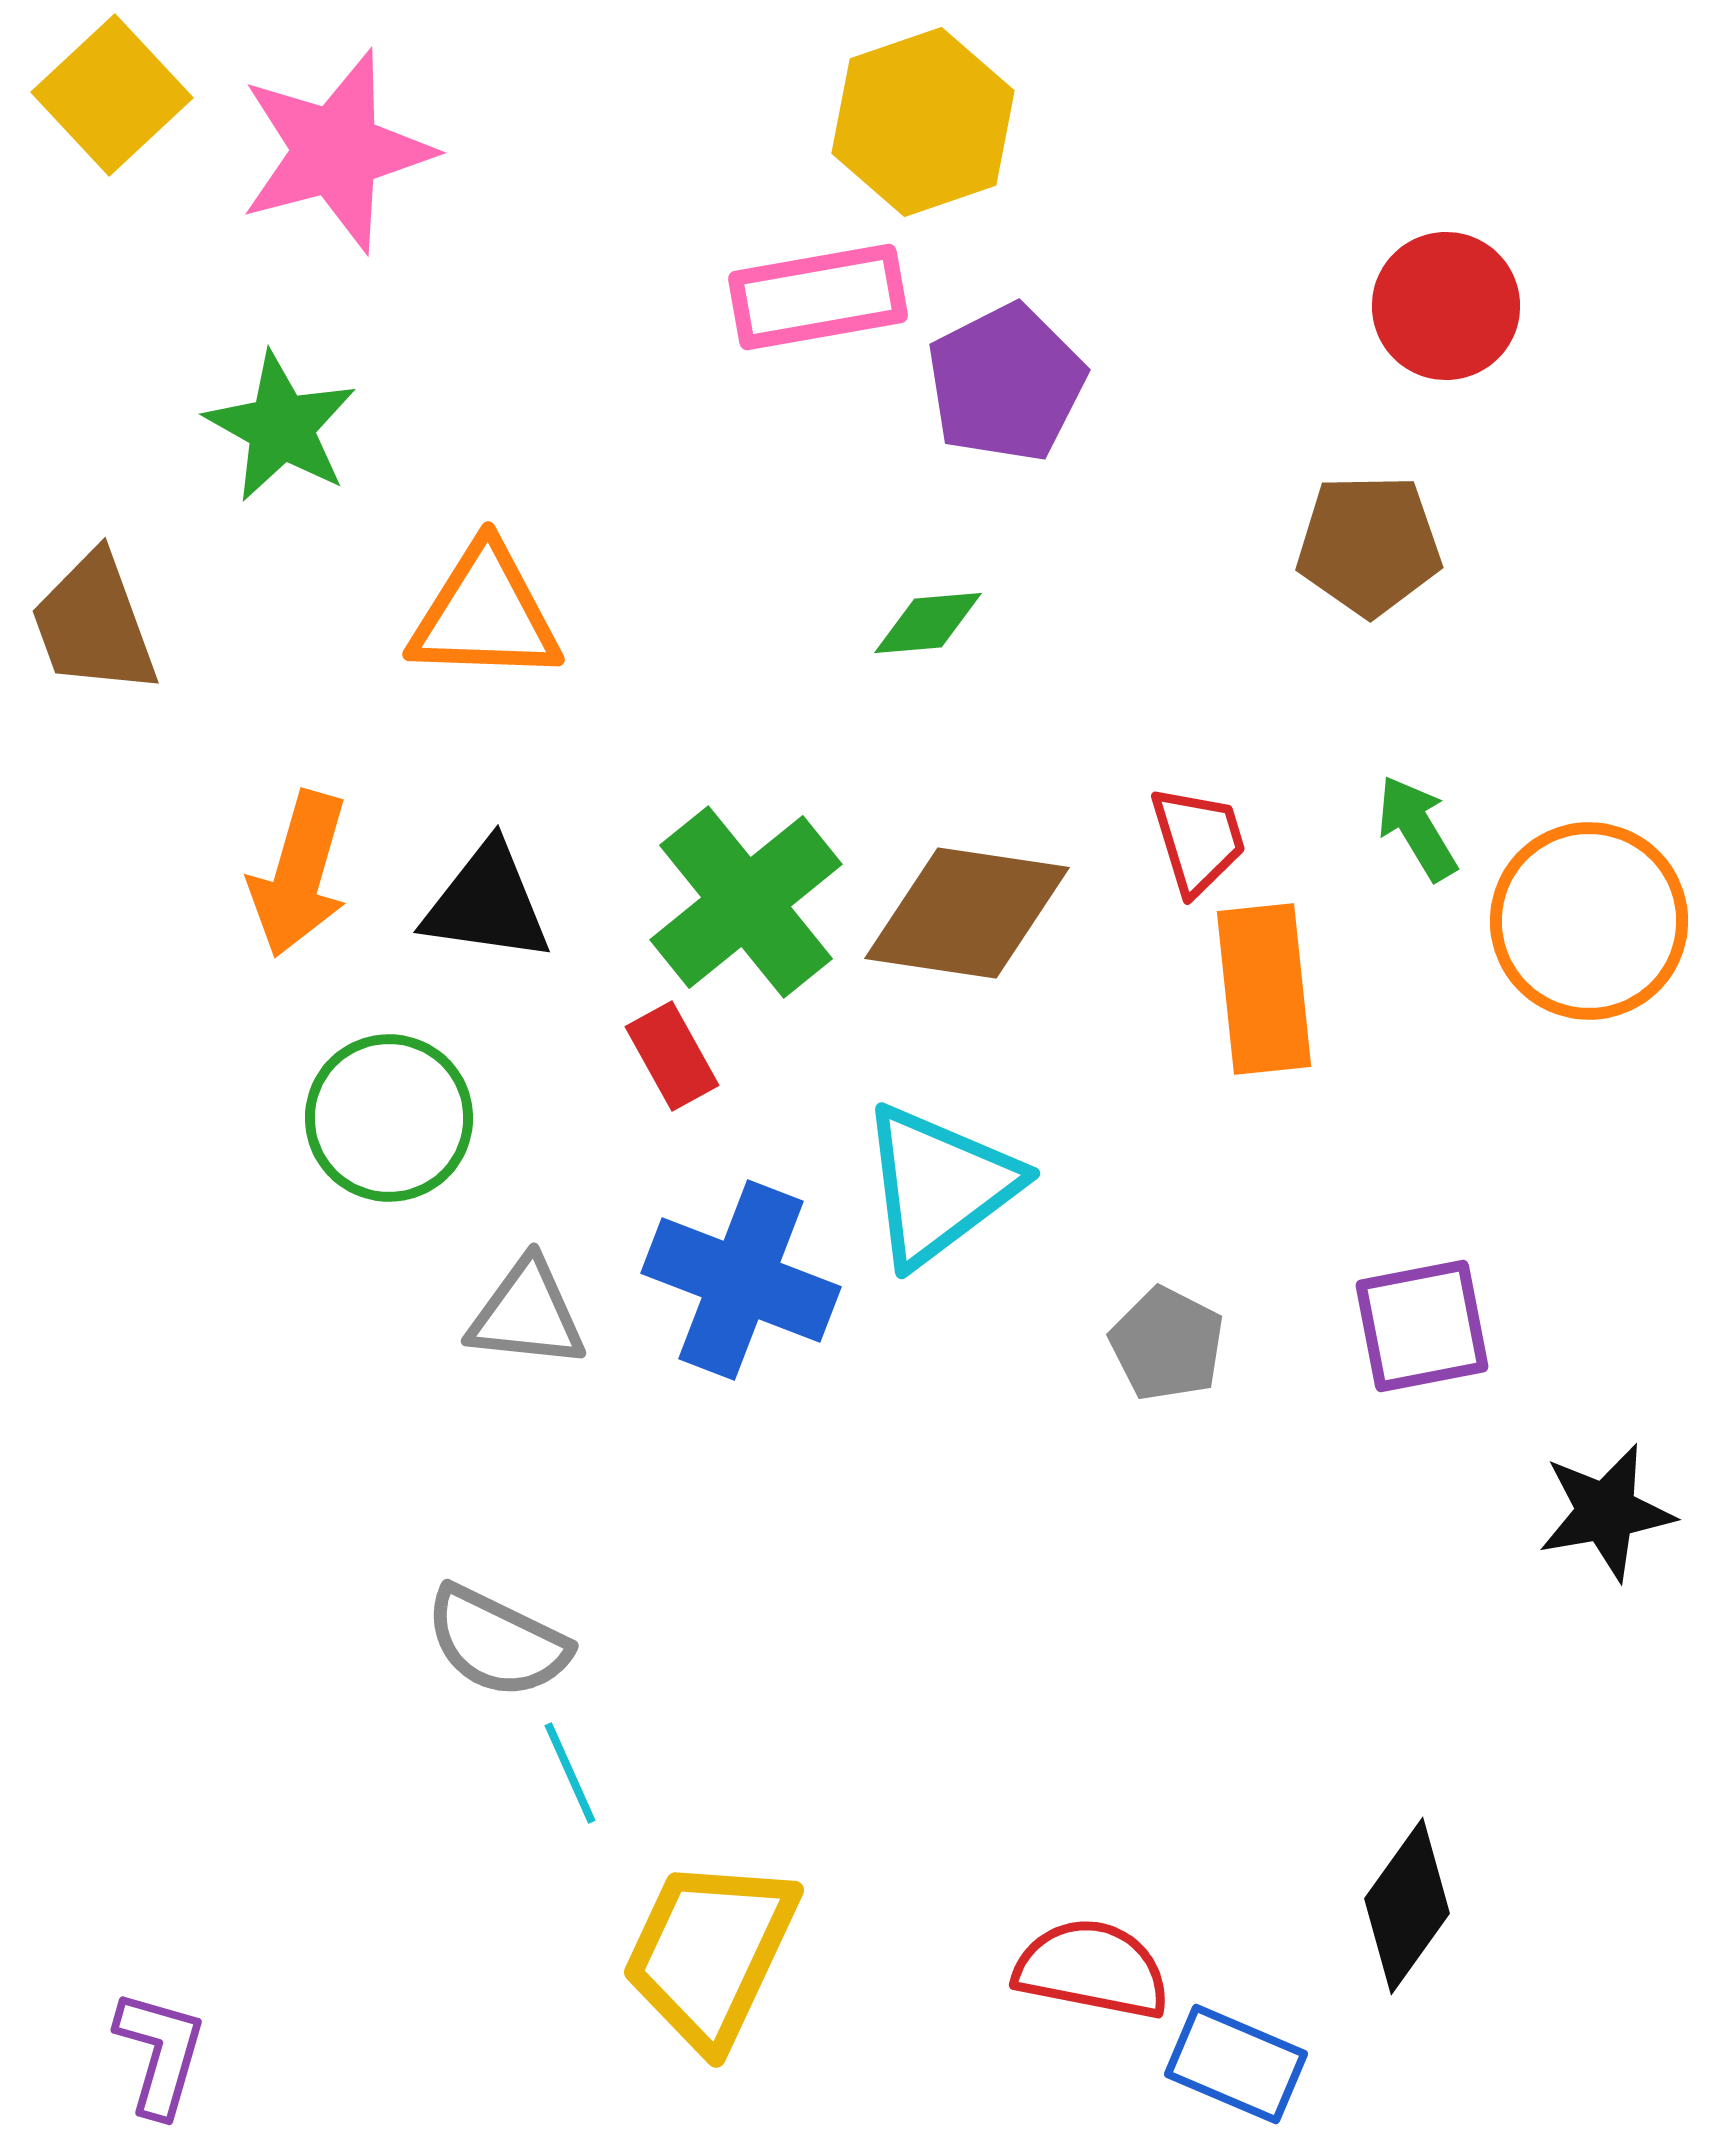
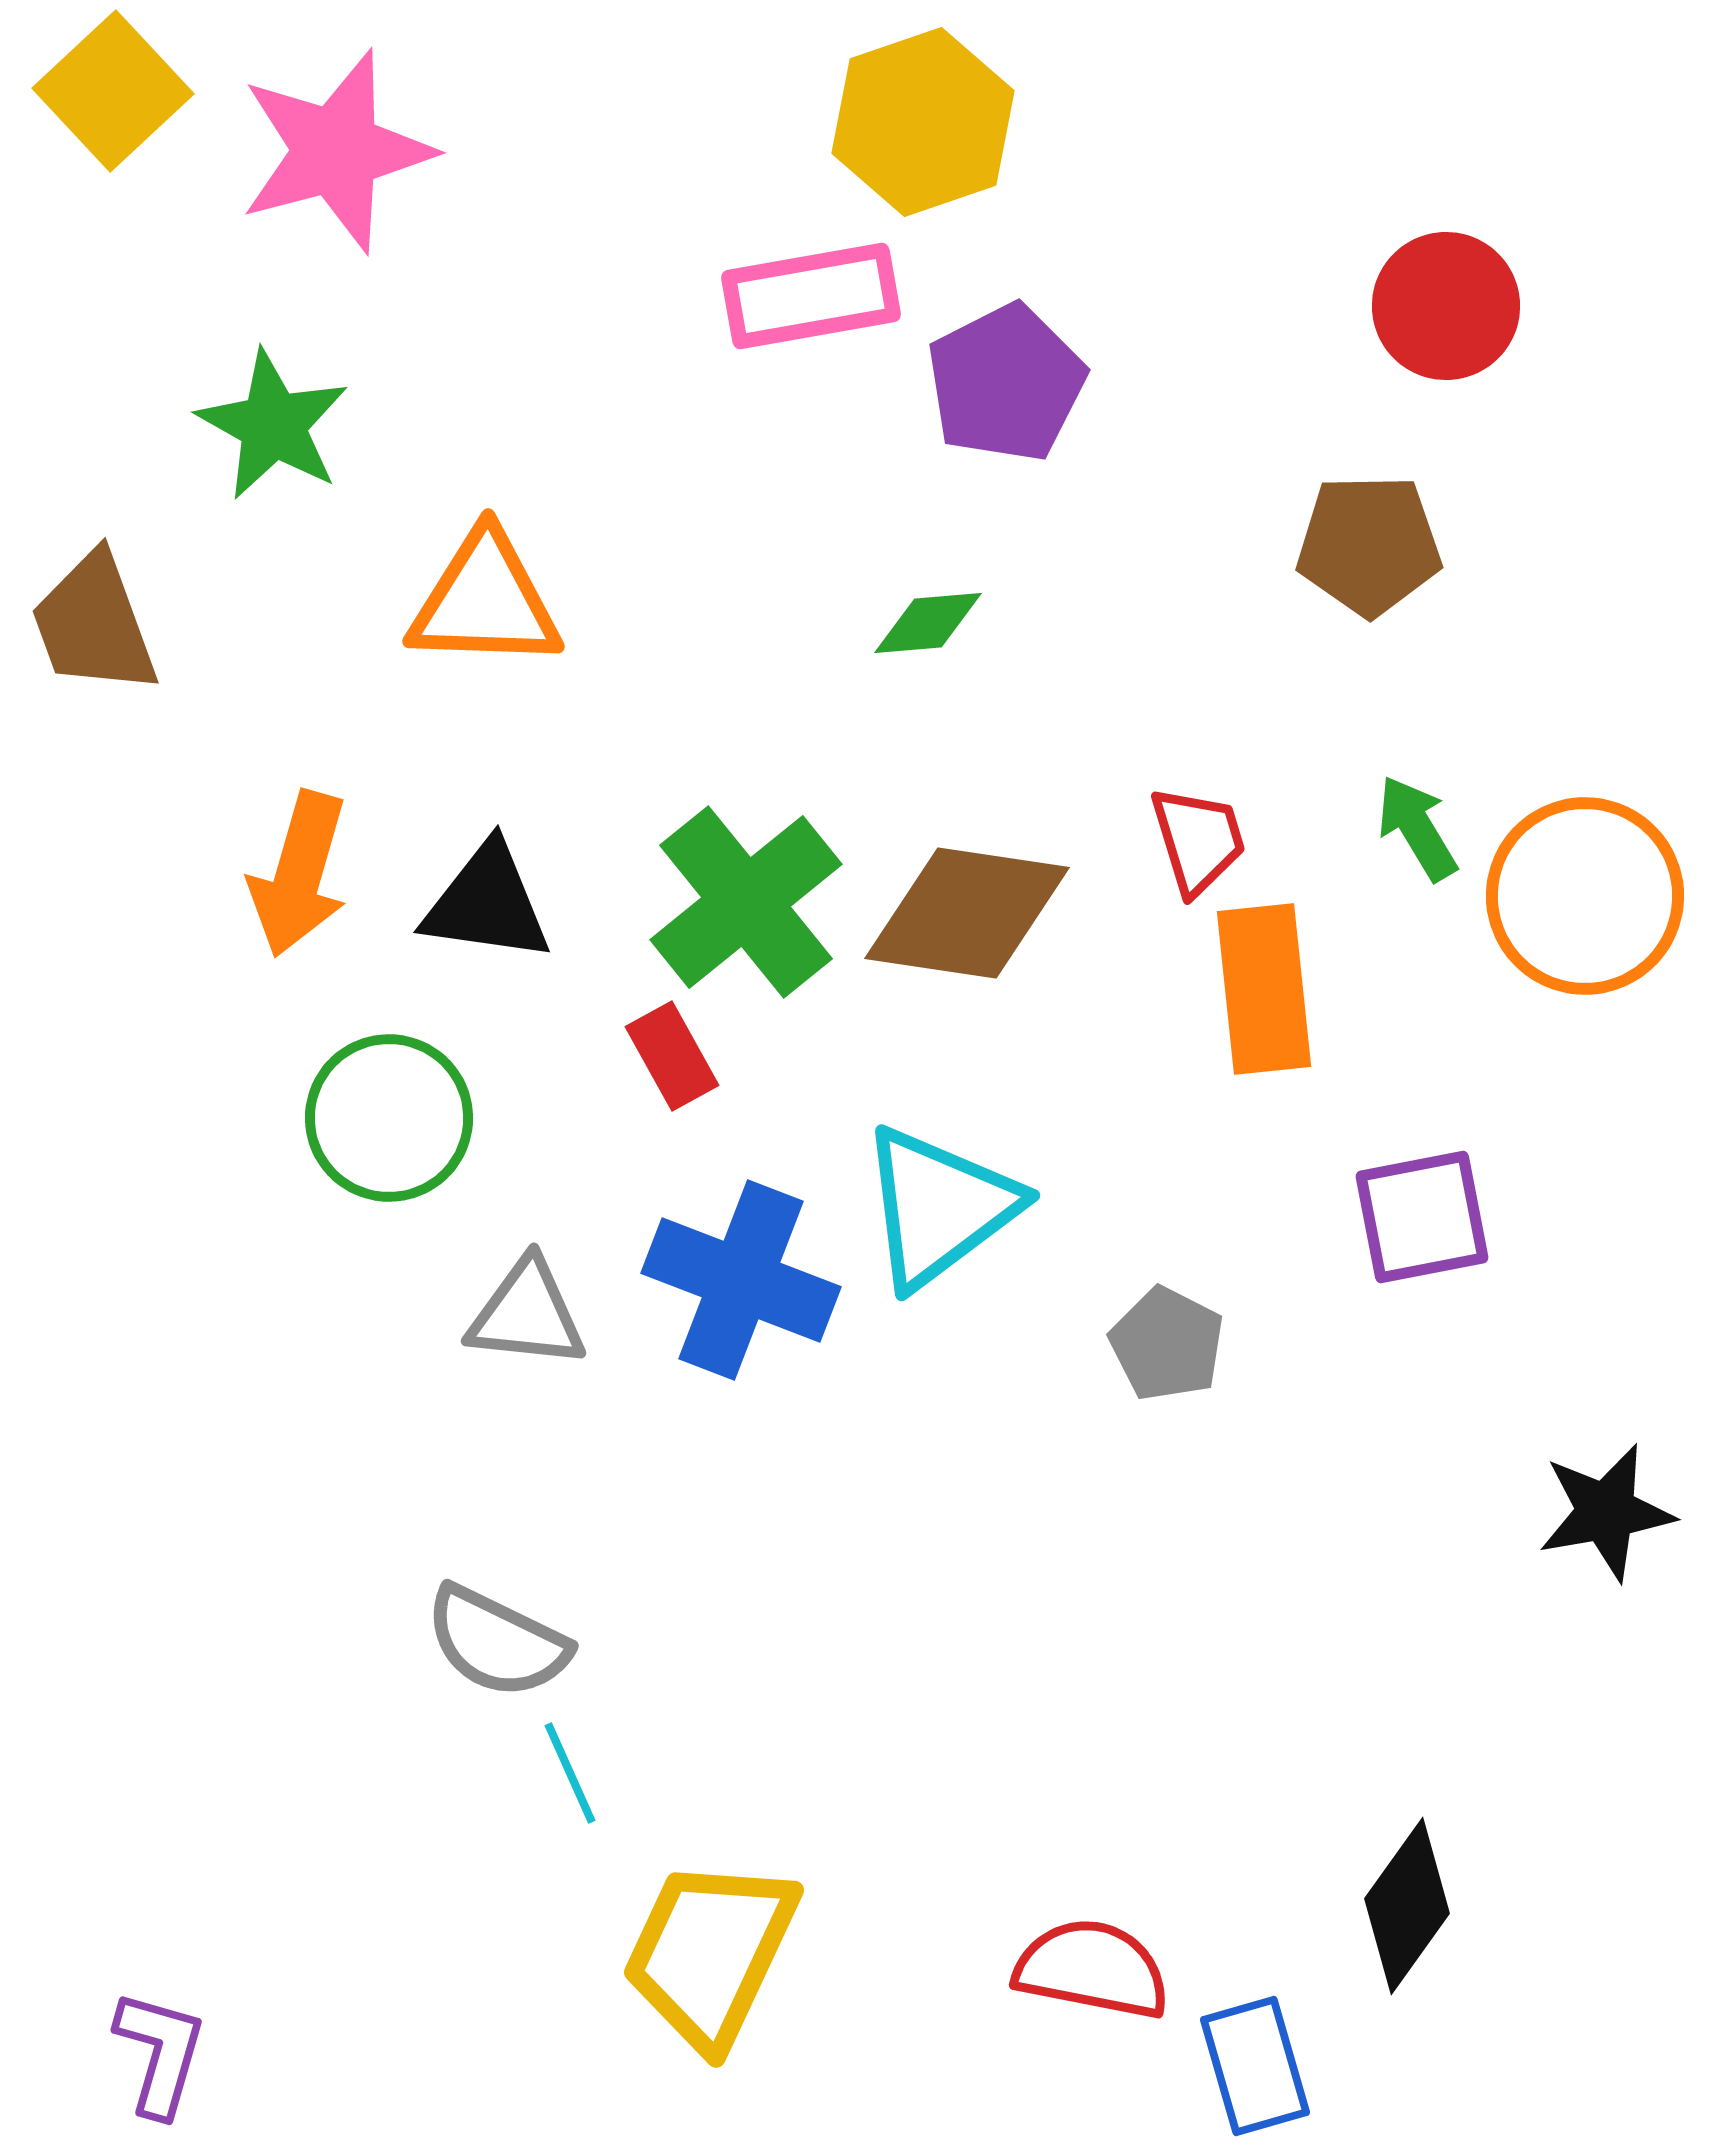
yellow square: moved 1 px right, 4 px up
pink rectangle: moved 7 px left, 1 px up
green star: moved 8 px left, 2 px up
orange triangle: moved 13 px up
orange circle: moved 4 px left, 25 px up
cyan triangle: moved 22 px down
purple square: moved 109 px up
blue rectangle: moved 19 px right, 2 px down; rotated 51 degrees clockwise
